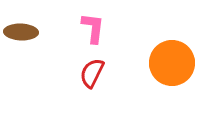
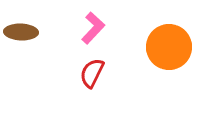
pink L-shape: rotated 36 degrees clockwise
orange circle: moved 3 px left, 16 px up
